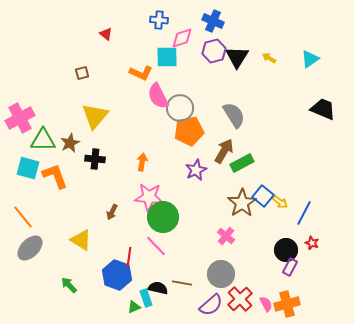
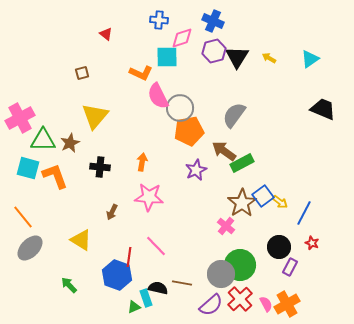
gray semicircle at (234, 115): rotated 112 degrees counterclockwise
brown arrow at (224, 151): rotated 85 degrees counterclockwise
black cross at (95, 159): moved 5 px right, 8 px down
blue square at (263, 196): rotated 15 degrees clockwise
green circle at (163, 217): moved 77 px right, 48 px down
pink cross at (226, 236): moved 10 px up
black circle at (286, 250): moved 7 px left, 3 px up
orange cross at (287, 304): rotated 15 degrees counterclockwise
